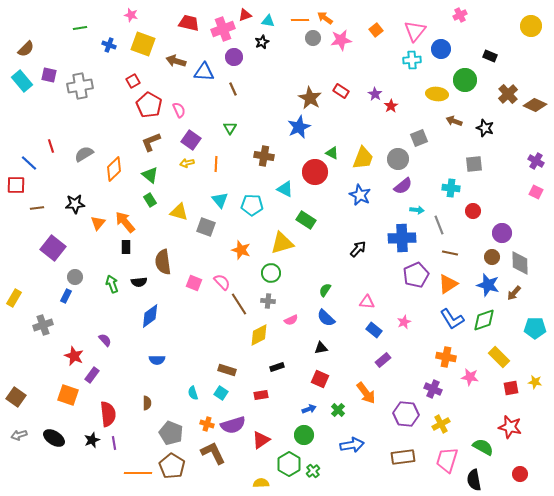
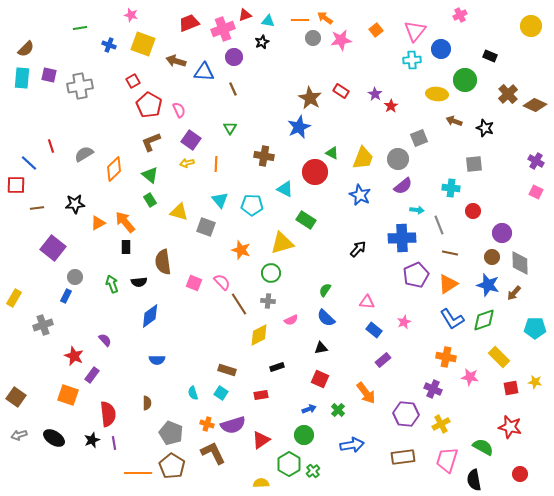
red trapezoid at (189, 23): rotated 35 degrees counterclockwise
cyan rectangle at (22, 81): moved 3 px up; rotated 45 degrees clockwise
orange triangle at (98, 223): rotated 21 degrees clockwise
